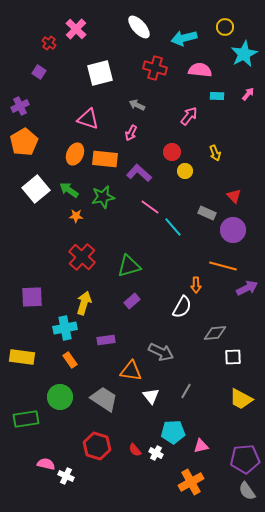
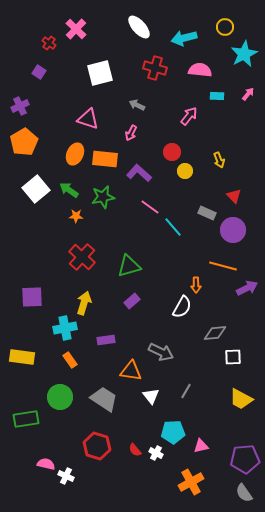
yellow arrow at (215, 153): moved 4 px right, 7 px down
gray semicircle at (247, 491): moved 3 px left, 2 px down
